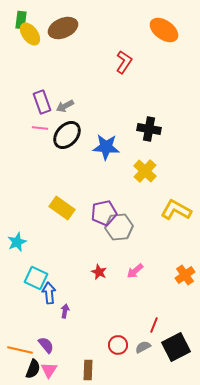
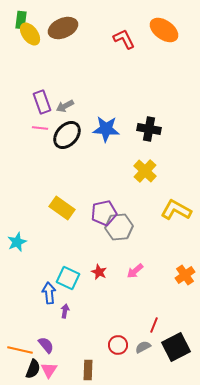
red L-shape: moved 23 px up; rotated 60 degrees counterclockwise
blue star: moved 18 px up
cyan square: moved 32 px right
